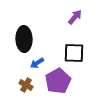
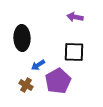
purple arrow: rotated 119 degrees counterclockwise
black ellipse: moved 2 px left, 1 px up
black square: moved 1 px up
blue arrow: moved 1 px right, 2 px down
